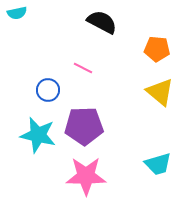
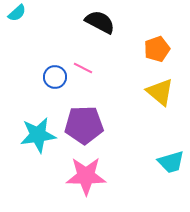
cyan semicircle: rotated 30 degrees counterclockwise
black semicircle: moved 2 px left
orange pentagon: rotated 25 degrees counterclockwise
blue circle: moved 7 px right, 13 px up
purple pentagon: moved 1 px up
cyan star: rotated 21 degrees counterclockwise
cyan trapezoid: moved 13 px right, 2 px up
